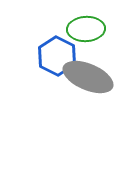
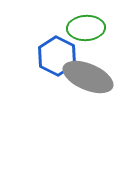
green ellipse: moved 1 px up
